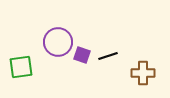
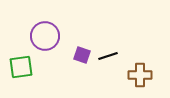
purple circle: moved 13 px left, 6 px up
brown cross: moved 3 px left, 2 px down
